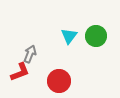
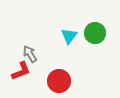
green circle: moved 1 px left, 3 px up
gray arrow: rotated 54 degrees counterclockwise
red L-shape: moved 1 px right, 1 px up
